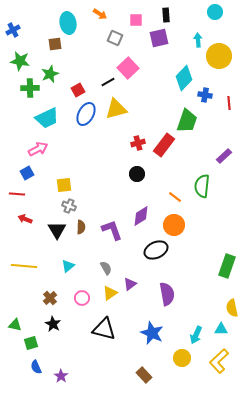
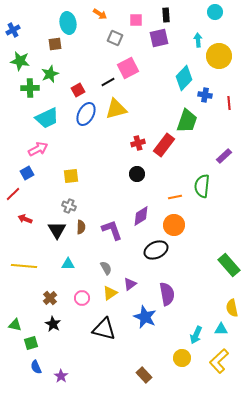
pink square at (128, 68): rotated 15 degrees clockwise
yellow square at (64, 185): moved 7 px right, 9 px up
red line at (17, 194): moved 4 px left; rotated 49 degrees counterclockwise
orange line at (175, 197): rotated 48 degrees counterclockwise
cyan triangle at (68, 266): moved 2 px up; rotated 40 degrees clockwise
green rectangle at (227, 266): moved 2 px right, 1 px up; rotated 60 degrees counterclockwise
blue star at (152, 333): moved 7 px left, 16 px up
